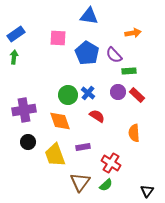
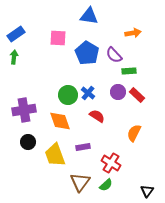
orange semicircle: rotated 30 degrees clockwise
